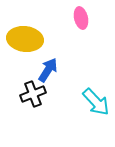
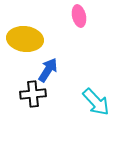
pink ellipse: moved 2 px left, 2 px up
black cross: rotated 15 degrees clockwise
